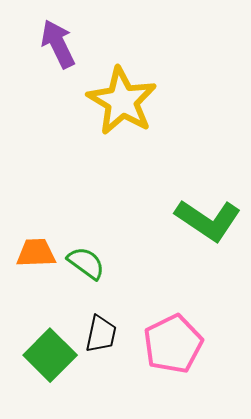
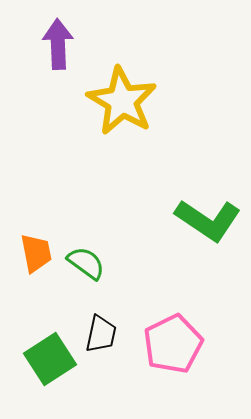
purple arrow: rotated 24 degrees clockwise
orange trapezoid: rotated 81 degrees clockwise
green square: moved 4 px down; rotated 12 degrees clockwise
